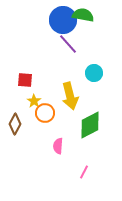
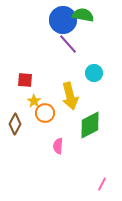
pink line: moved 18 px right, 12 px down
